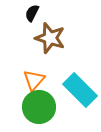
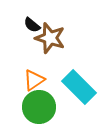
black semicircle: moved 12 px down; rotated 78 degrees counterclockwise
orange triangle: rotated 15 degrees clockwise
cyan rectangle: moved 1 px left, 3 px up
